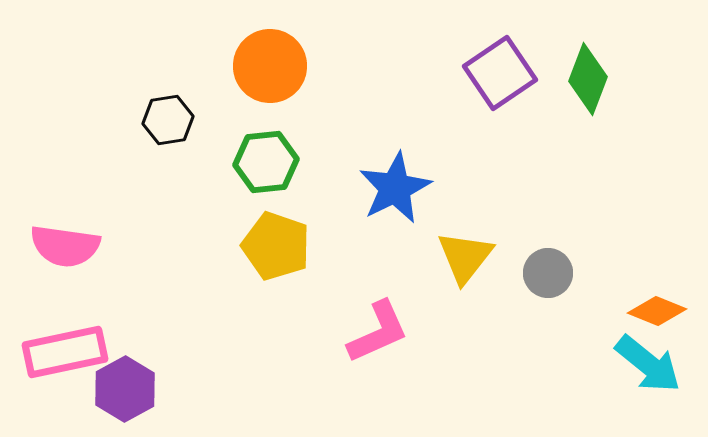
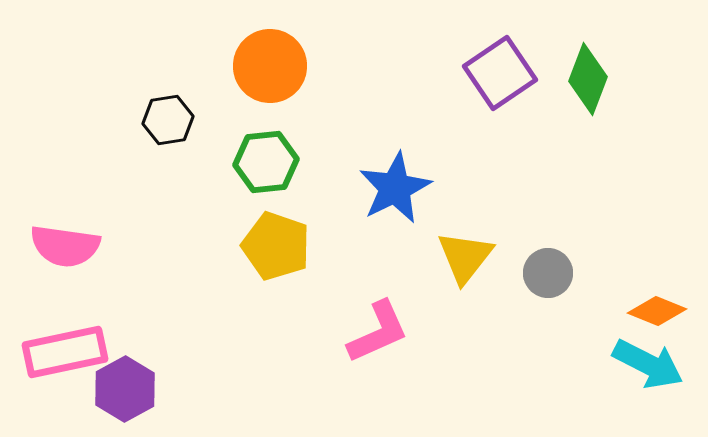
cyan arrow: rotated 12 degrees counterclockwise
